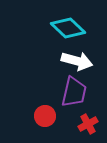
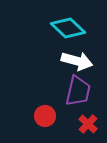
purple trapezoid: moved 4 px right, 1 px up
red cross: rotated 18 degrees counterclockwise
